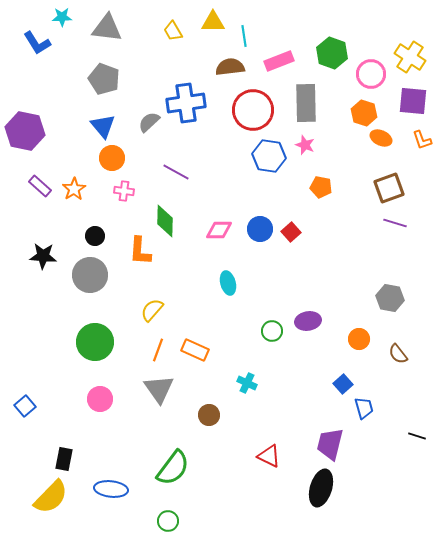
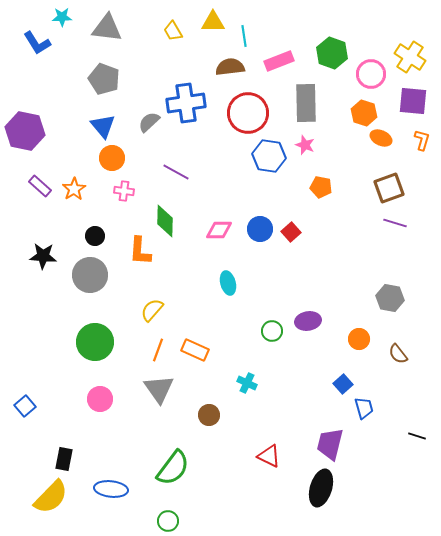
red circle at (253, 110): moved 5 px left, 3 px down
orange L-shape at (422, 140): rotated 145 degrees counterclockwise
